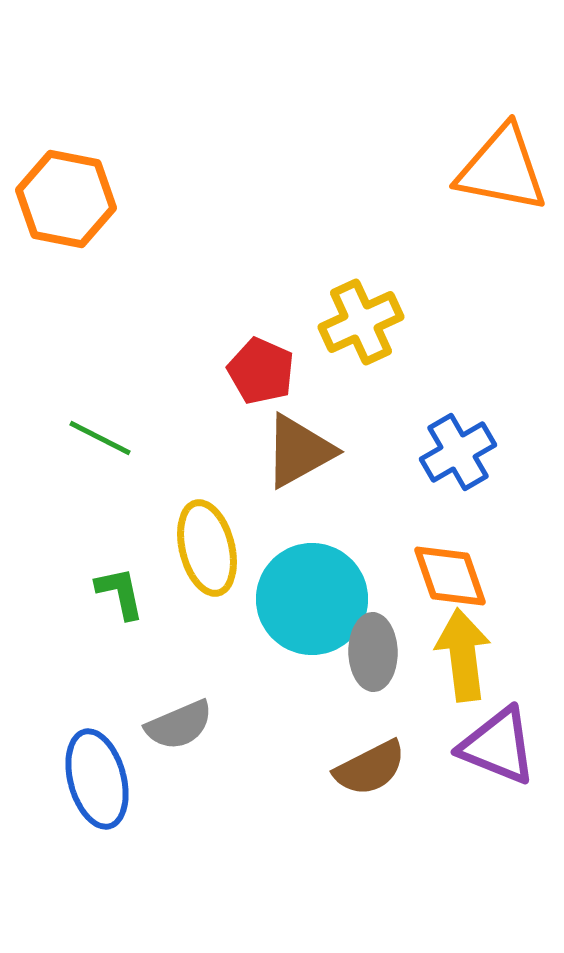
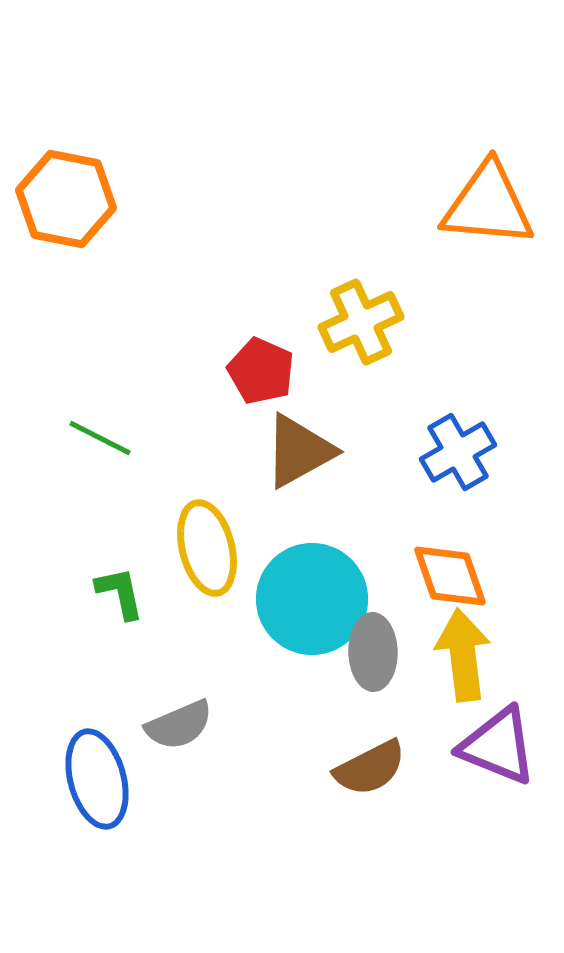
orange triangle: moved 14 px left, 36 px down; rotated 6 degrees counterclockwise
